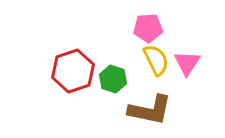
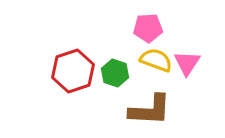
yellow semicircle: rotated 44 degrees counterclockwise
green hexagon: moved 2 px right, 6 px up
brown L-shape: rotated 9 degrees counterclockwise
